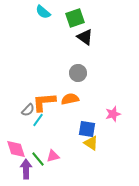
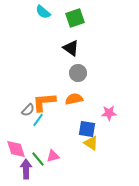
black triangle: moved 14 px left, 11 px down
orange semicircle: moved 4 px right
pink star: moved 4 px left, 1 px up; rotated 14 degrees clockwise
